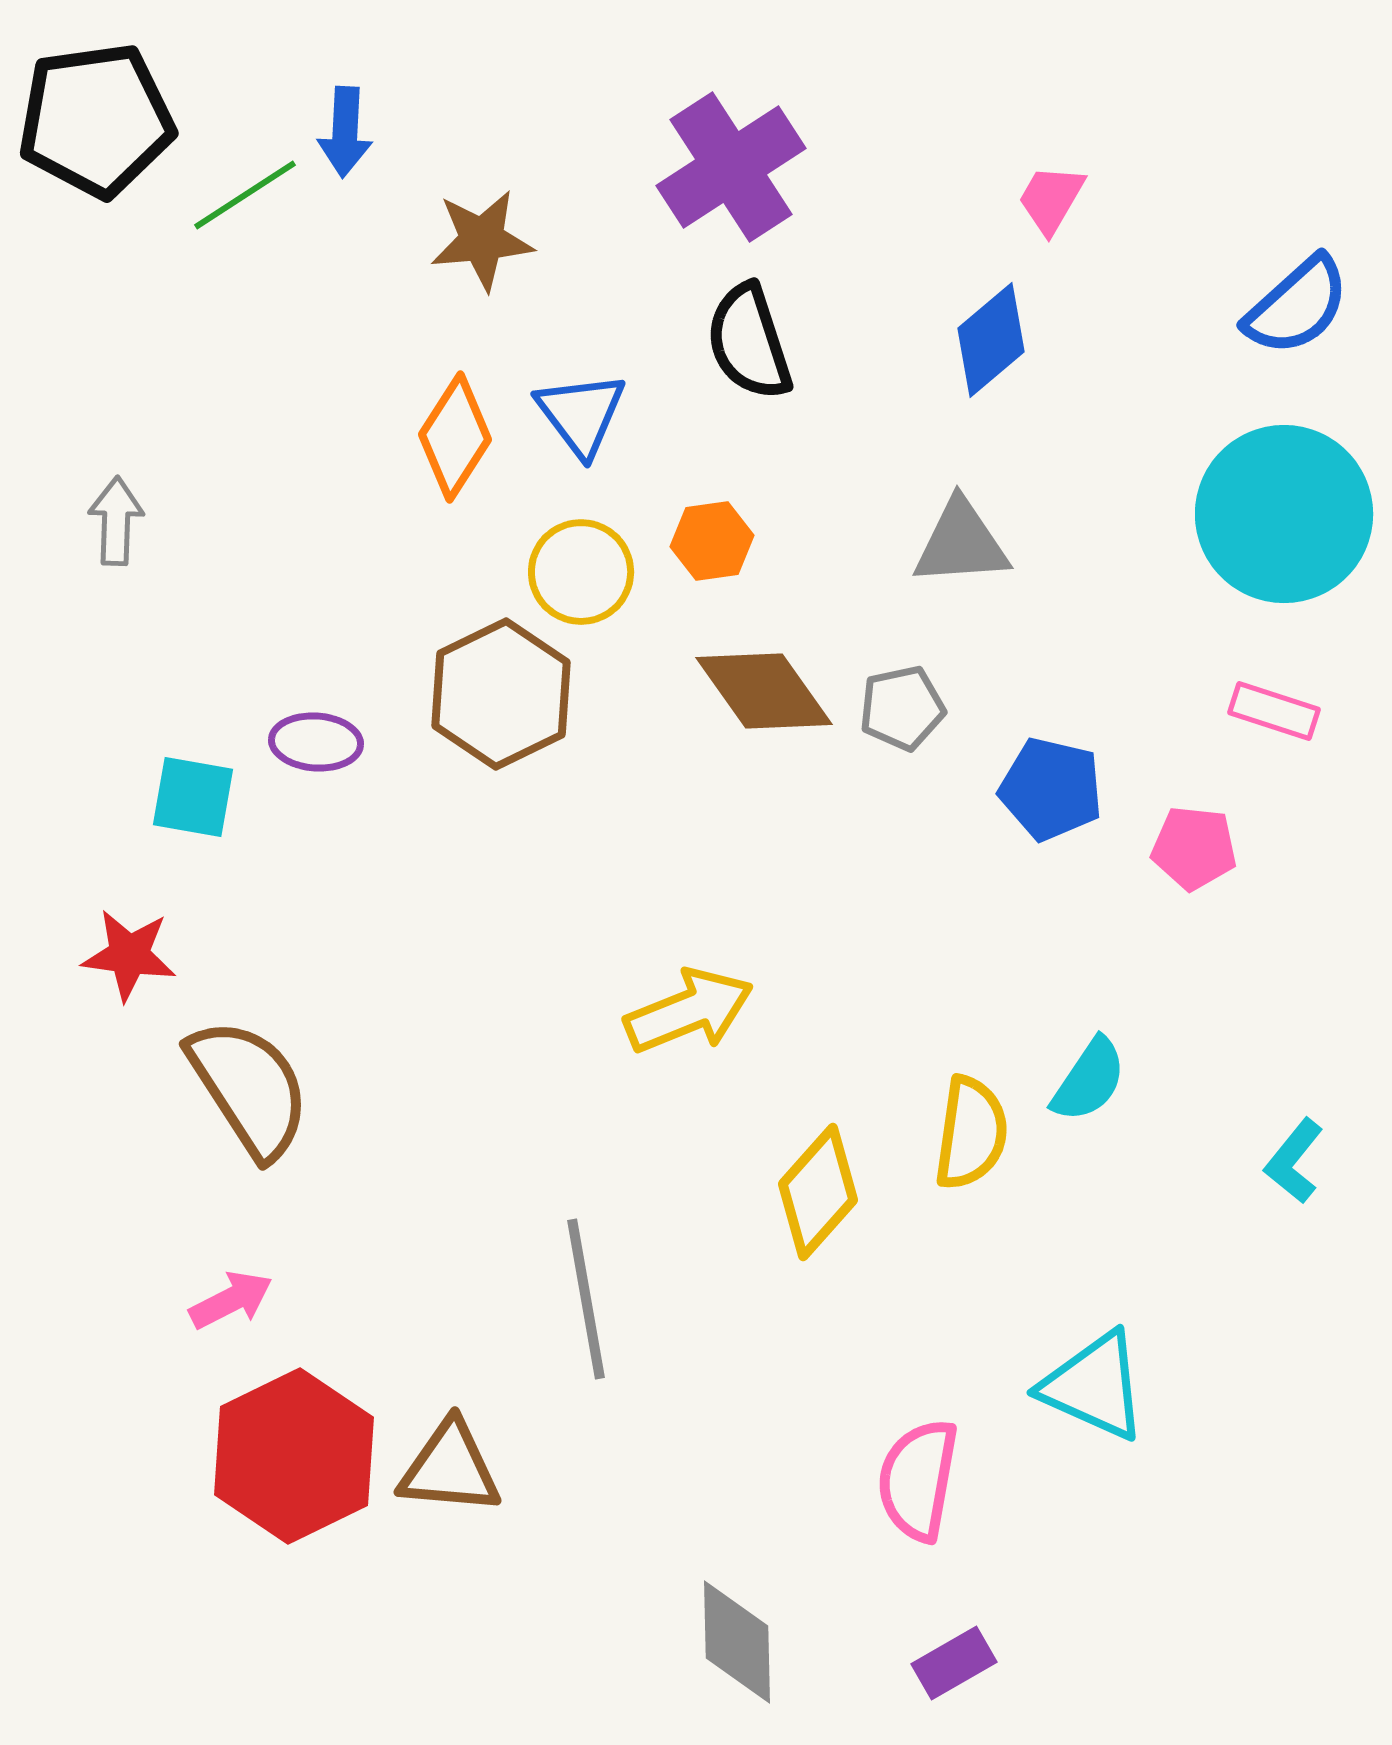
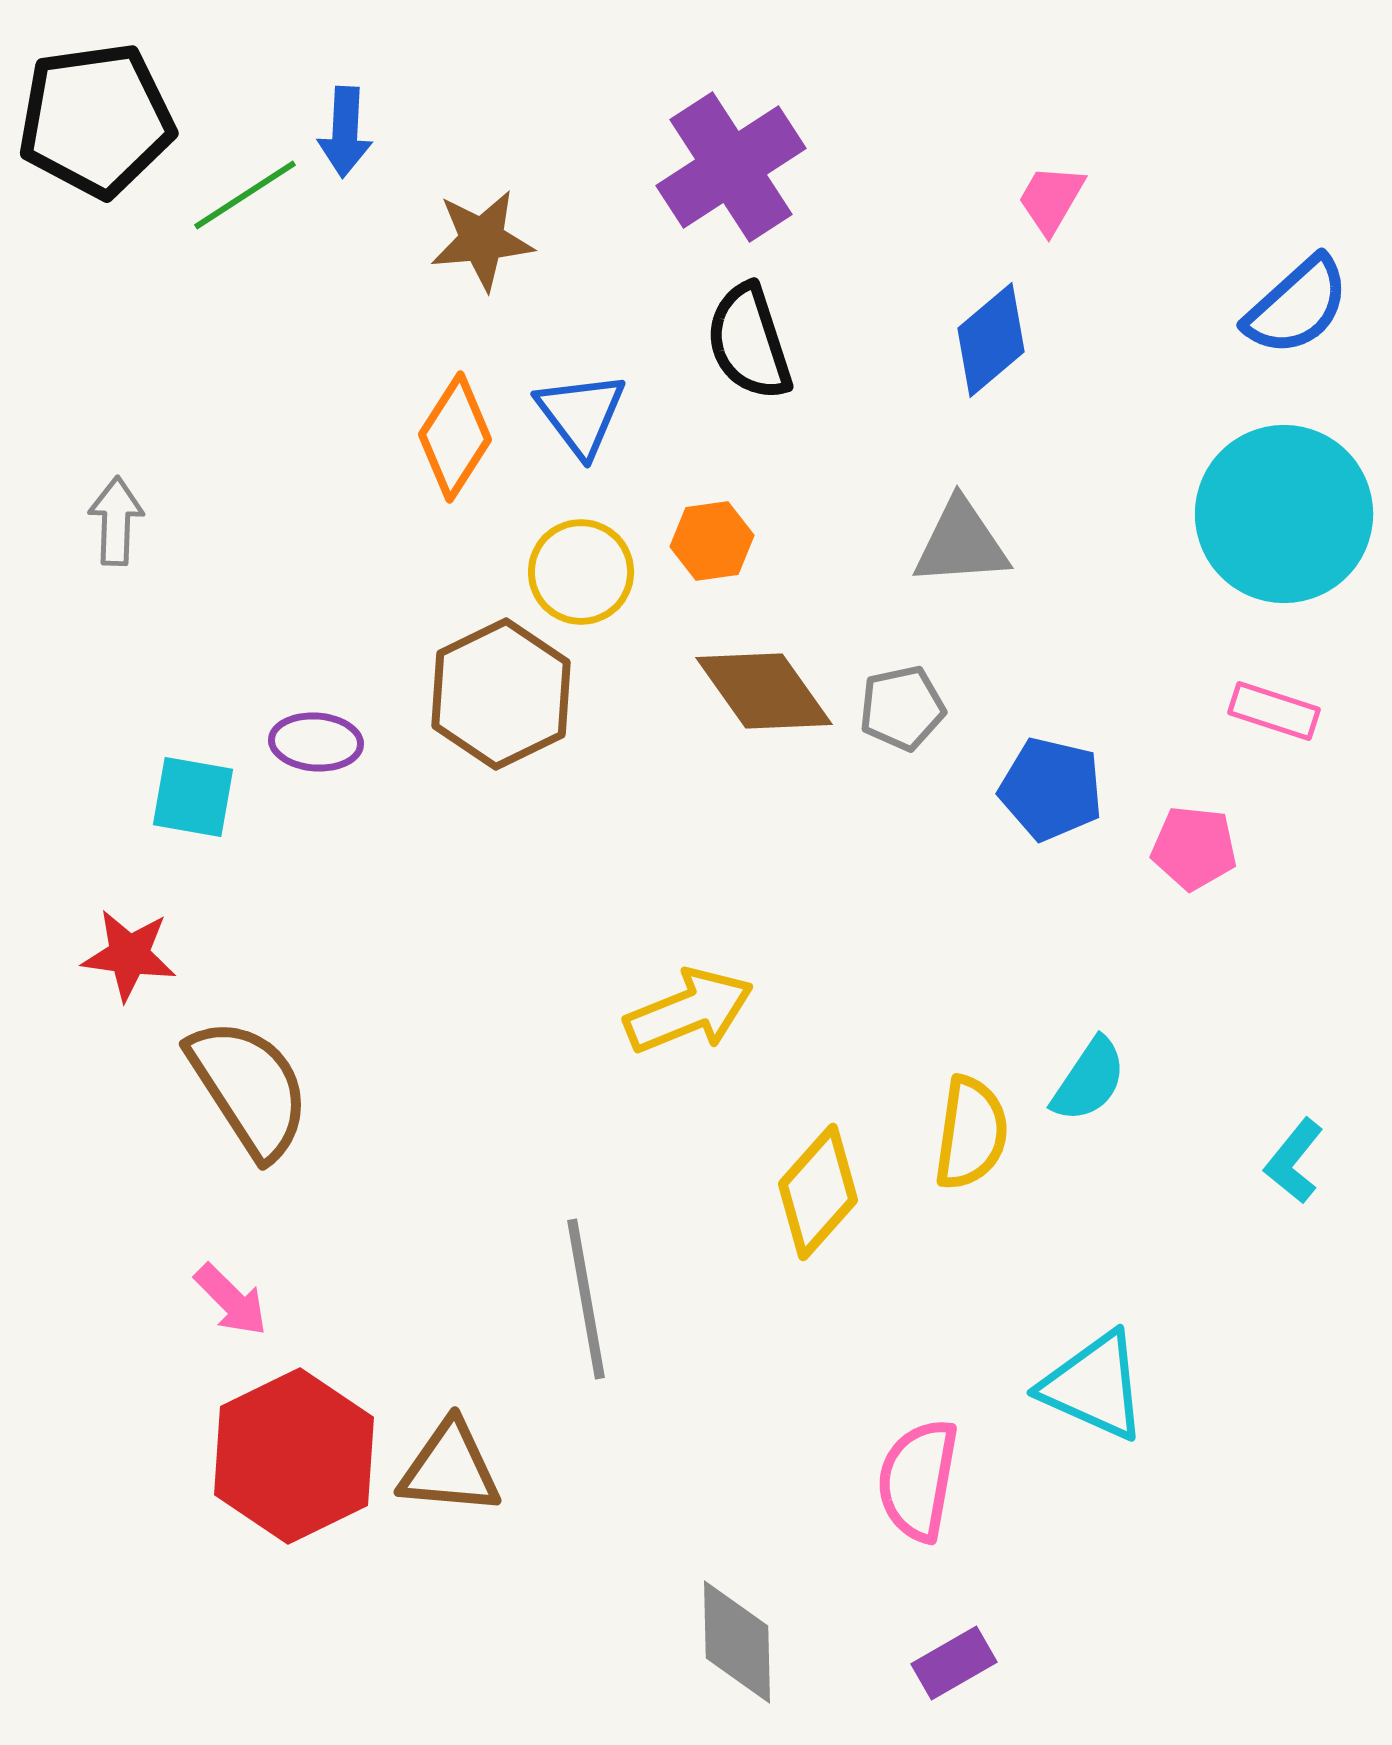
pink arrow: rotated 72 degrees clockwise
